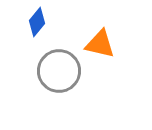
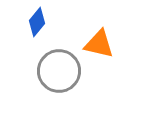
orange triangle: moved 1 px left
